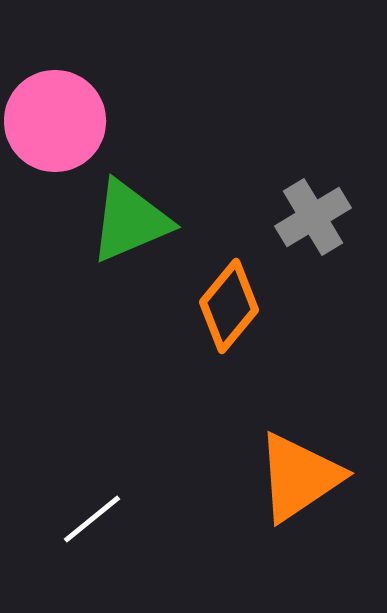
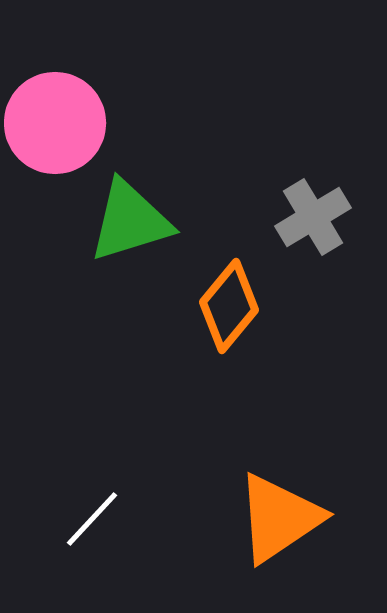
pink circle: moved 2 px down
green triangle: rotated 6 degrees clockwise
orange triangle: moved 20 px left, 41 px down
white line: rotated 8 degrees counterclockwise
